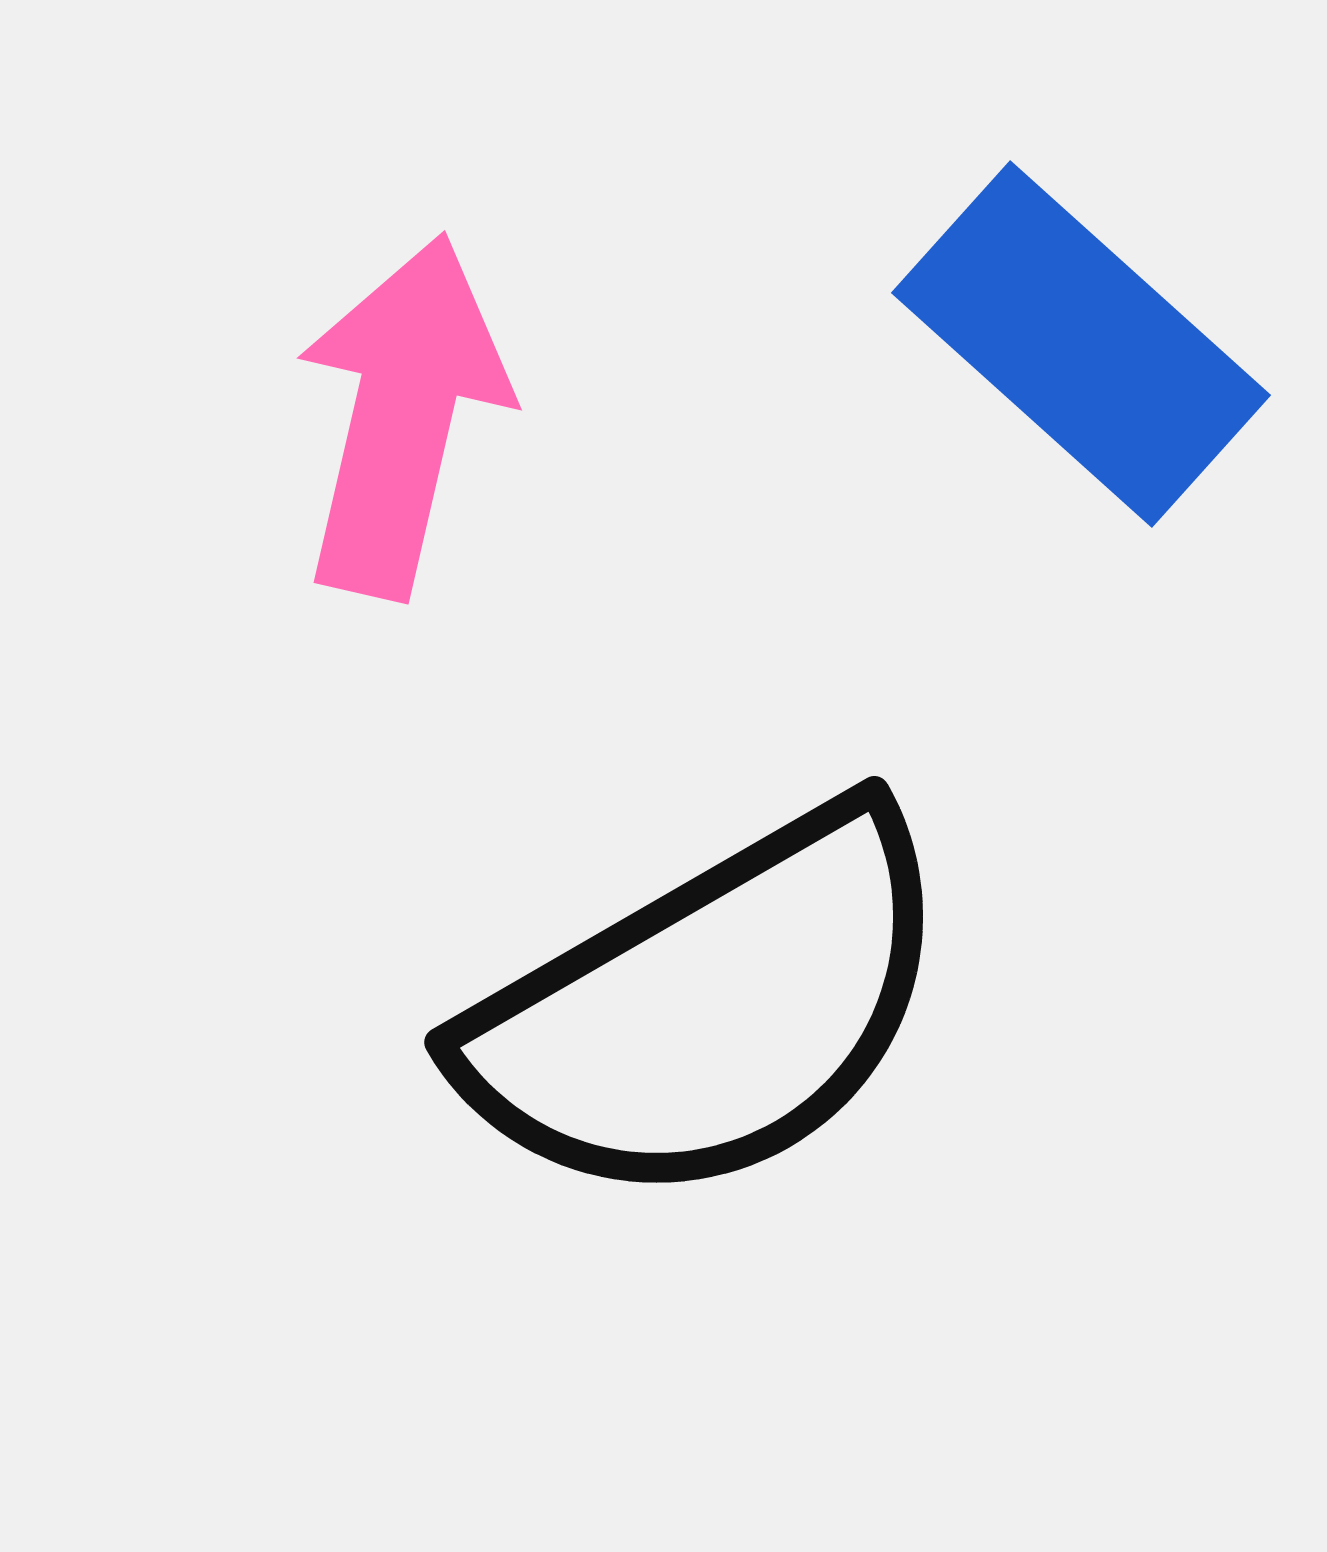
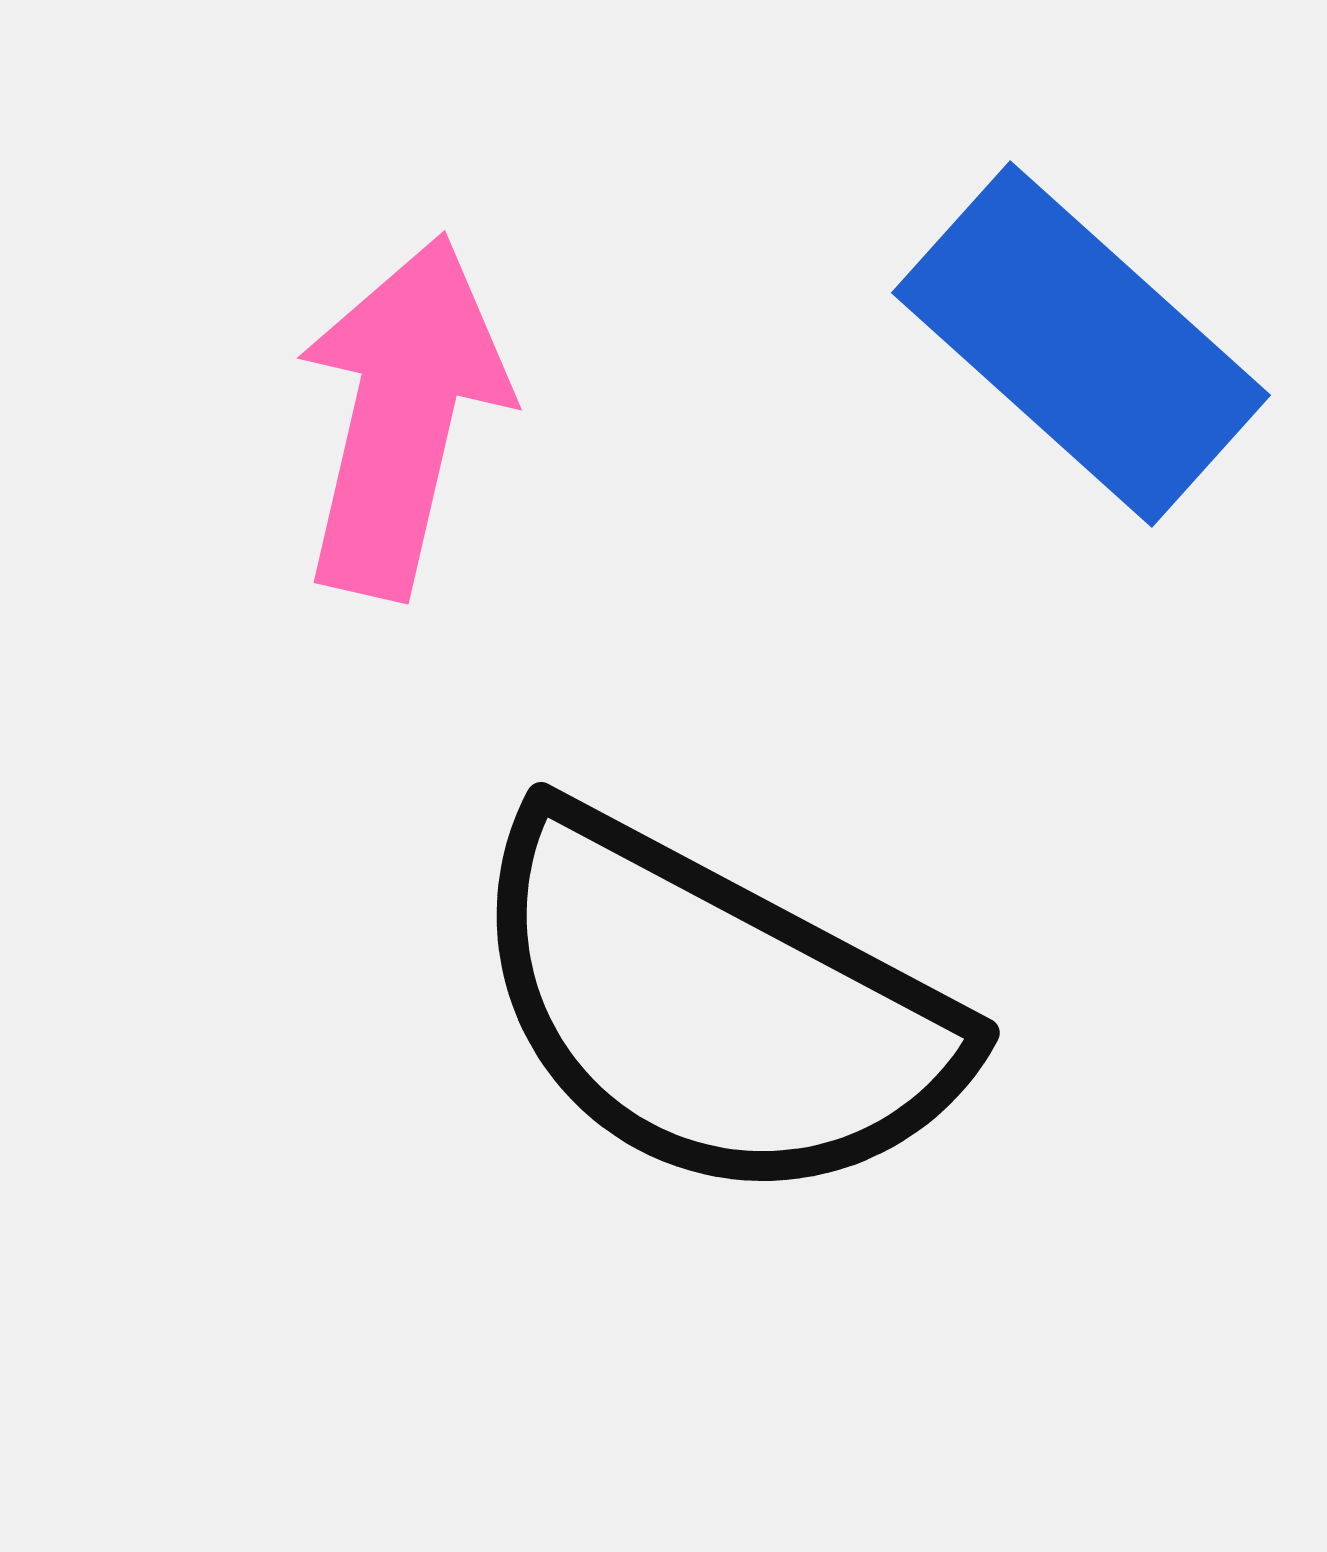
black semicircle: moved 3 px right; rotated 58 degrees clockwise
